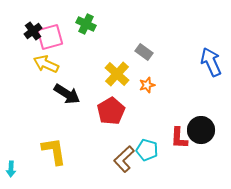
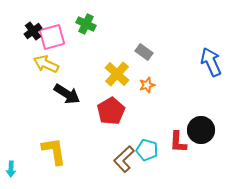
pink square: moved 2 px right
red L-shape: moved 1 px left, 4 px down
